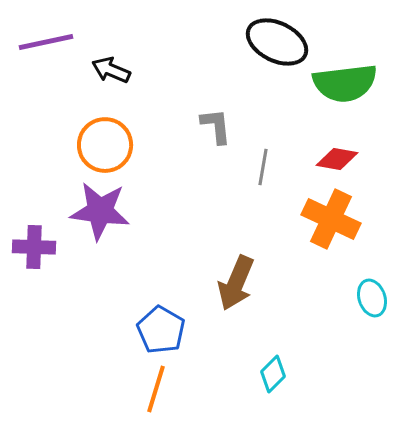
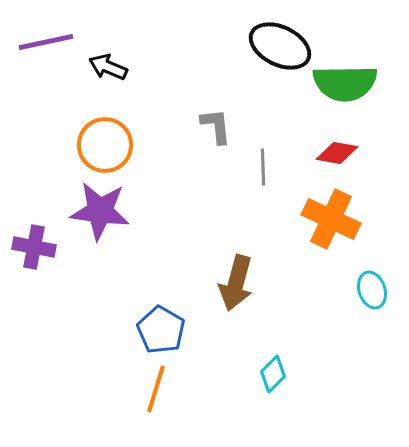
black ellipse: moved 3 px right, 4 px down
black arrow: moved 3 px left, 3 px up
green semicircle: rotated 6 degrees clockwise
red diamond: moved 6 px up
gray line: rotated 12 degrees counterclockwise
purple cross: rotated 9 degrees clockwise
brown arrow: rotated 8 degrees counterclockwise
cyan ellipse: moved 8 px up
